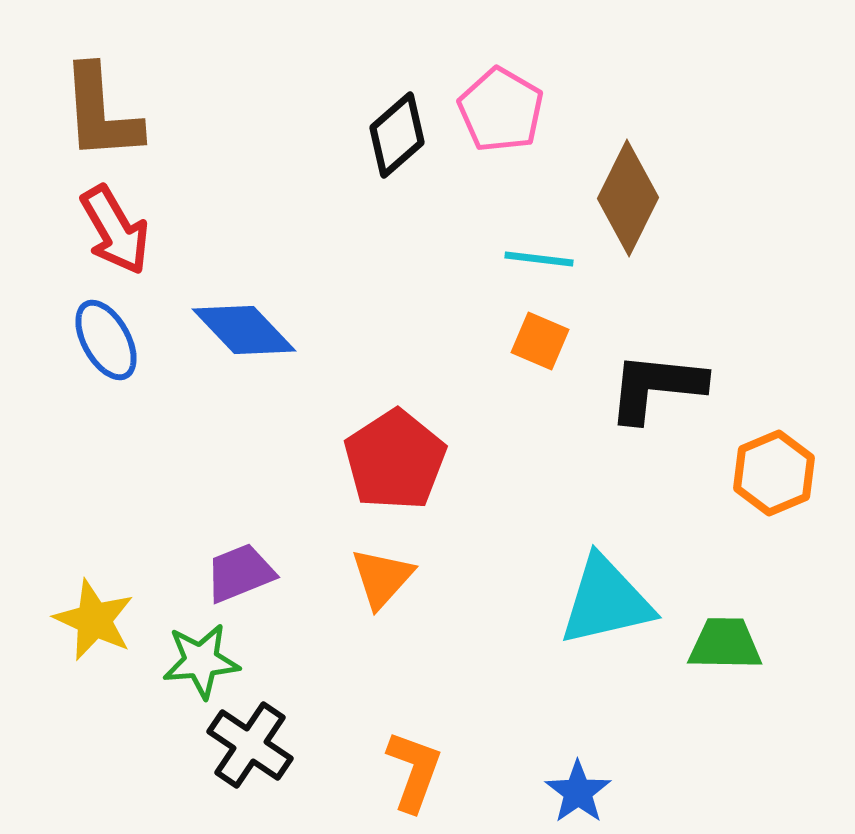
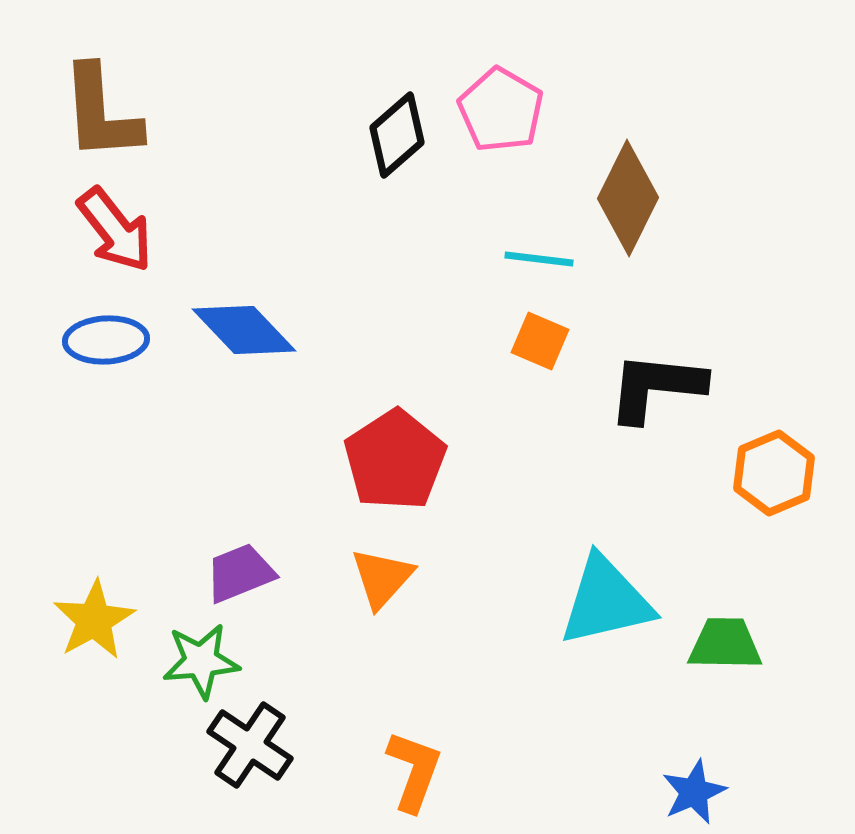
red arrow: rotated 8 degrees counterclockwise
blue ellipse: rotated 64 degrees counterclockwise
yellow star: rotated 18 degrees clockwise
blue star: moved 116 px right; rotated 12 degrees clockwise
